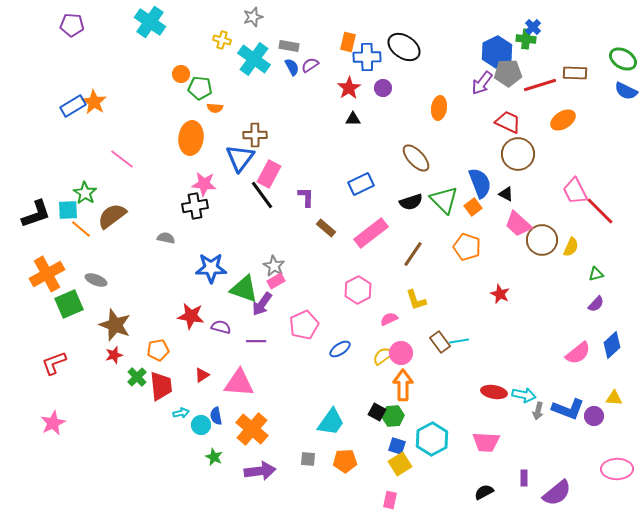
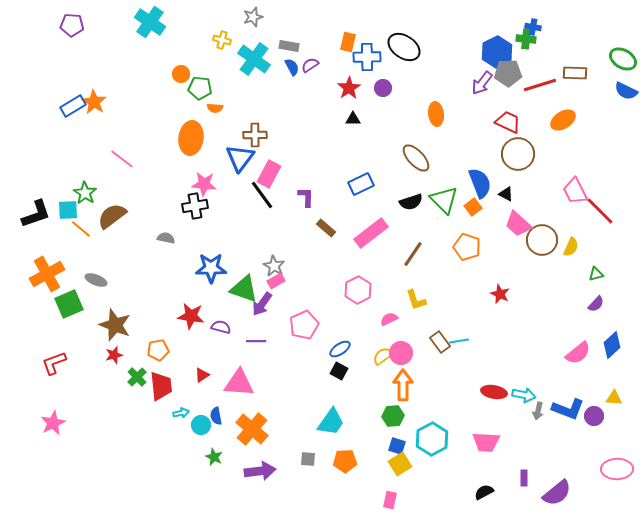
blue cross at (533, 27): rotated 35 degrees counterclockwise
orange ellipse at (439, 108): moved 3 px left, 6 px down; rotated 15 degrees counterclockwise
black square at (377, 412): moved 38 px left, 41 px up
